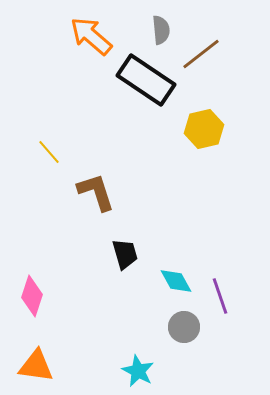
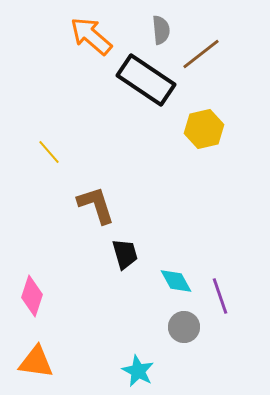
brown L-shape: moved 13 px down
orange triangle: moved 4 px up
